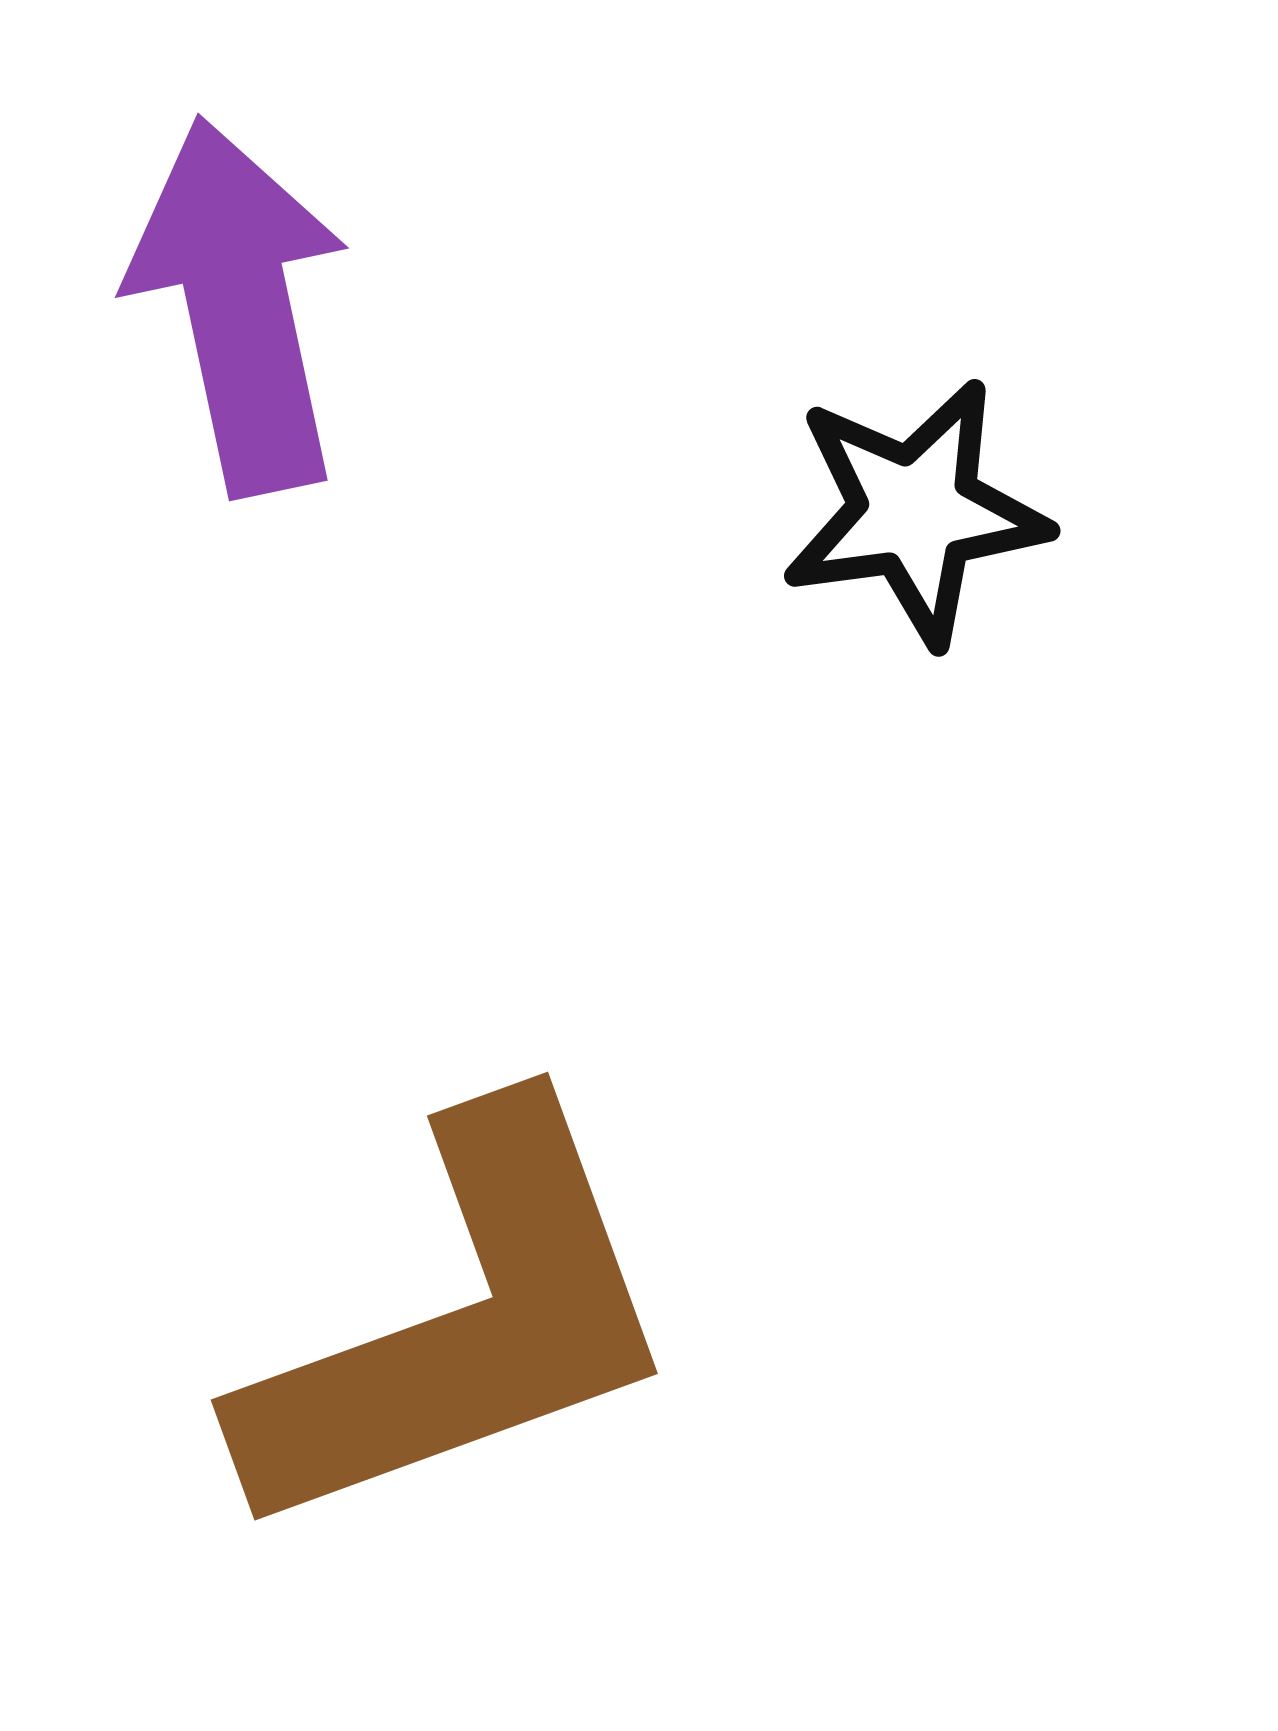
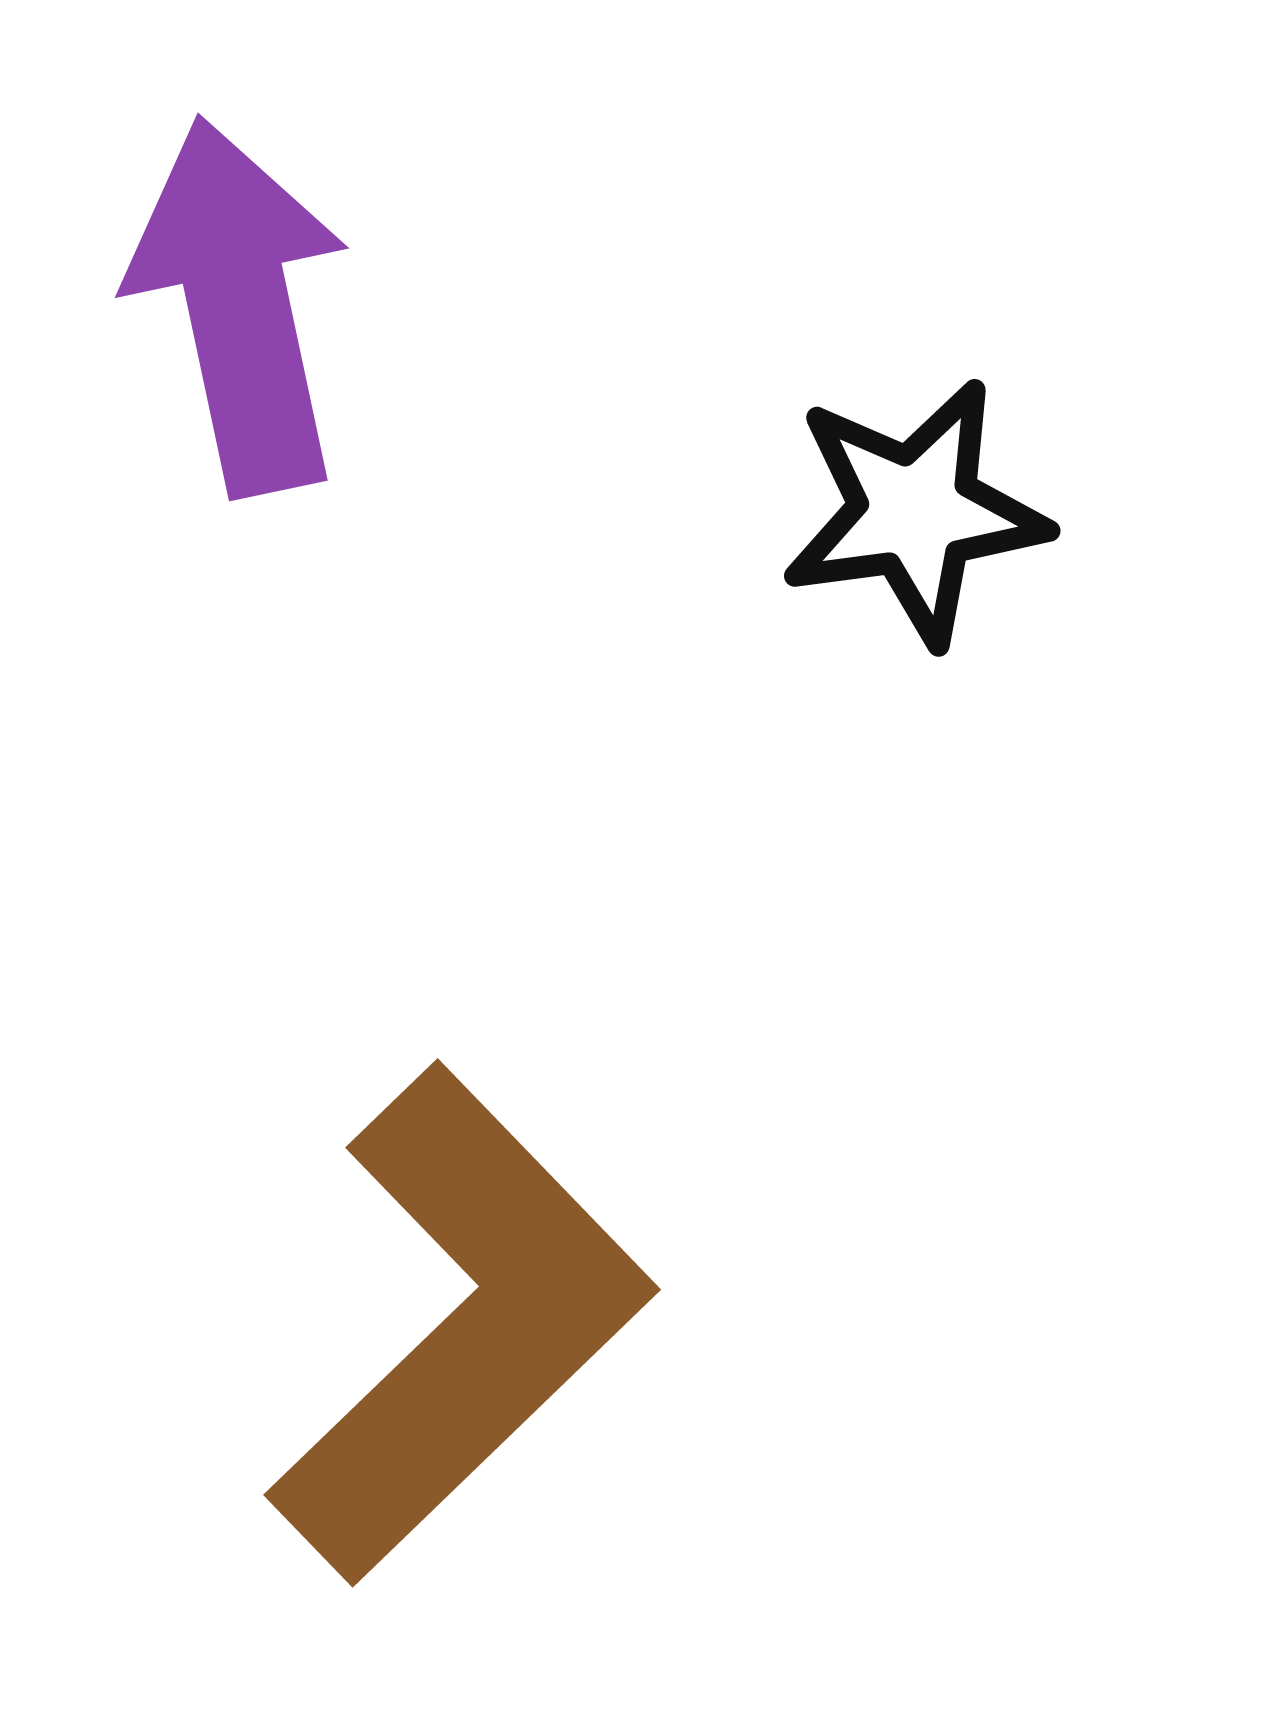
brown L-shape: rotated 24 degrees counterclockwise
